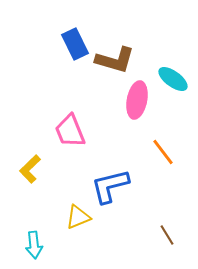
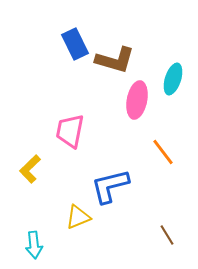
cyan ellipse: rotated 72 degrees clockwise
pink trapezoid: rotated 33 degrees clockwise
